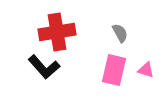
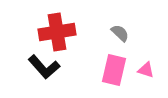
gray semicircle: rotated 18 degrees counterclockwise
